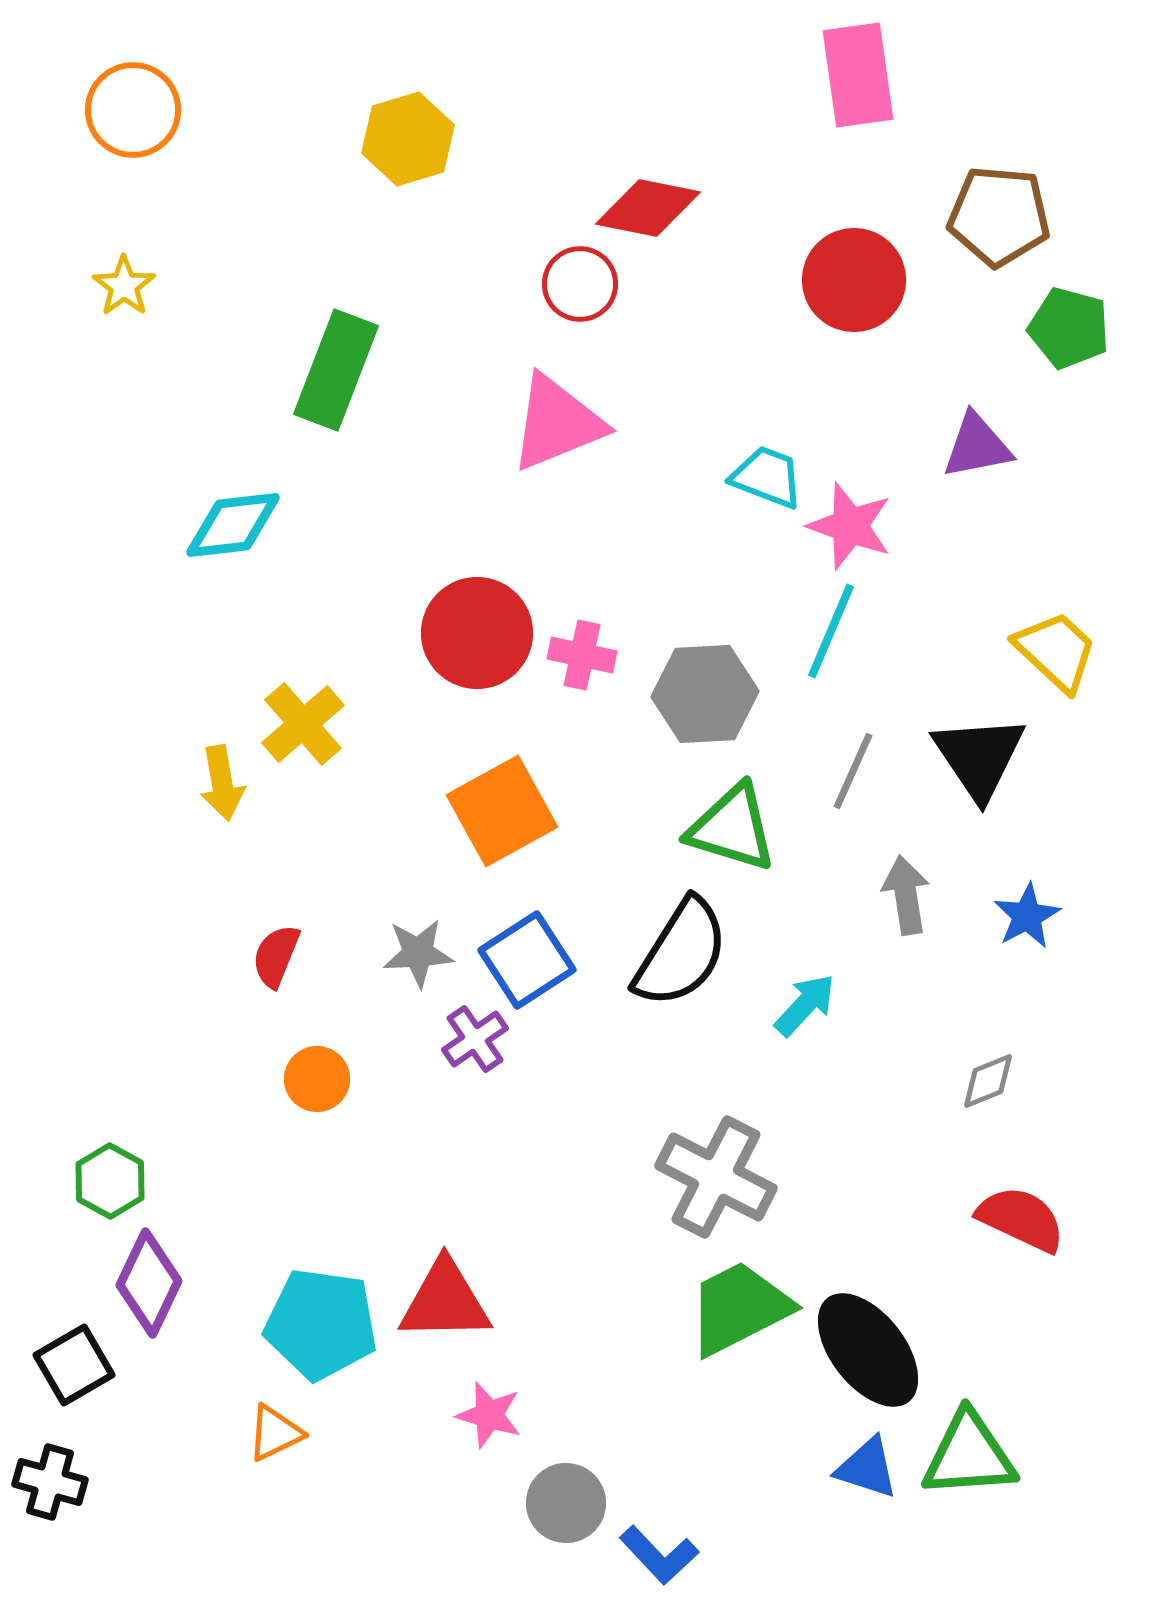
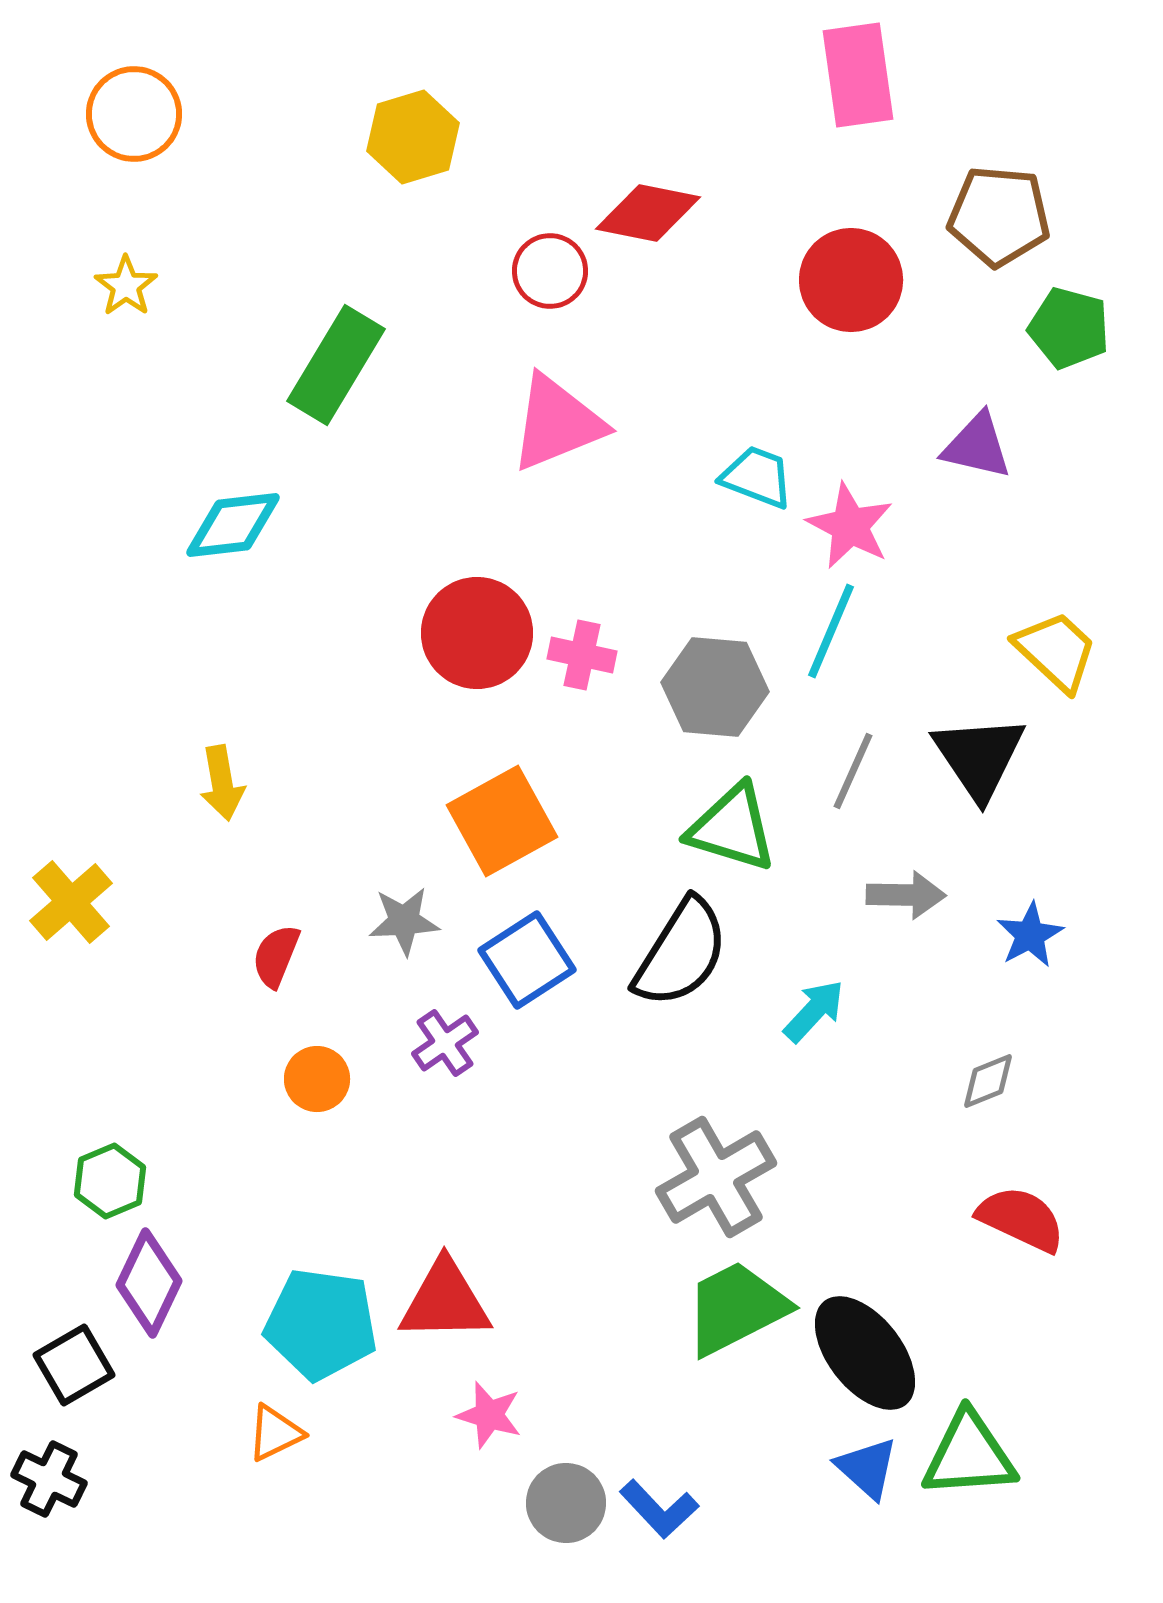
orange circle at (133, 110): moved 1 px right, 4 px down
yellow hexagon at (408, 139): moved 5 px right, 2 px up
red diamond at (648, 208): moved 5 px down
red circle at (854, 280): moved 3 px left
red circle at (580, 284): moved 30 px left, 13 px up
yellow star at (124, 286): moved 2 px right
green rectangle at (336, 370): moved 5 px up; rotated 10 degrees clockwise
purple triangle at (977, 446): rotated 24 degrees clockwise
cyan trapezoid at (767, 477): moved 10 px left
pink star at (850, 526): rotated 8 degrees clockwise
gray hexagon at (705, 694): moved 10 px right, 7 px up; rotated 8 degrees clockwise
yellow cross at (303, 724): moved 232 px left, 178 px down
orange square at (502, 811): moved 10 px down
gray arrow at (906, 895): rotated 100 degrees clockwise
blue star at (1027, 916): moved 3 px right, 19 px down
gray star at (418, 953): moved 14 px left, 32 px up
cyan arrow at (805, 1005): moved 9 px right, 6 px down
purple cross at (475, 1039): moved 30 px left, 4 px down
gray cross at (716, 1177): rotated 33 degrees clockwise
green hexagon at (110, 1181): rotated 8 degrees clockwise
green trapezoid at (739, 1308): moved 3 px left
black ellipse at (868, 1350): moved 3 px left, 3 px down
blue triangle at (867, 1468): rotated 24 degrees clockwise
black cross at (50, 1482): moved 1 px left, 3 px up; rotated 10 degrees clockwise
blue L-shape at (659, 1555): moved 46 px up
